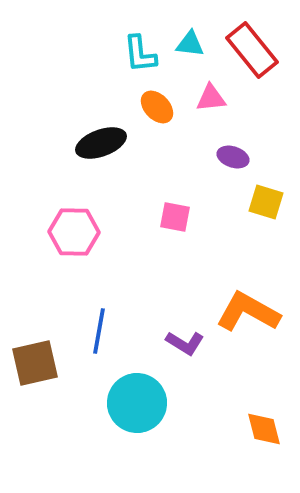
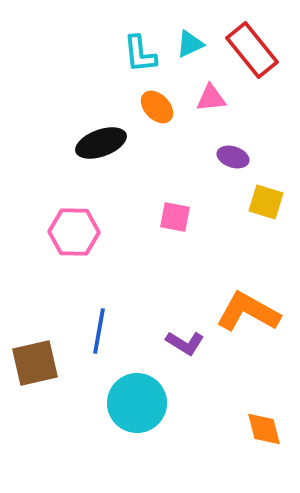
cyan triangle: rotated 32 degrees counterclockwise
